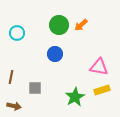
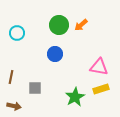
yellow rectangle: moved 1 px left, 1 px up
